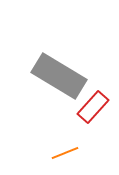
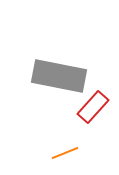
gray rectangle: rotated 20 degrees counterclockwise
